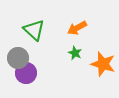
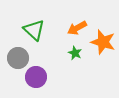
orange star: moved 22 px up
purple circle: moved 10 px right, 4 px down
